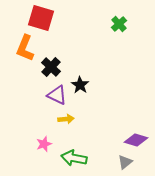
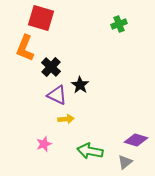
green cross: rotated 21 degrees clockwise
green arrow: moved 16 px right, 7 px up
